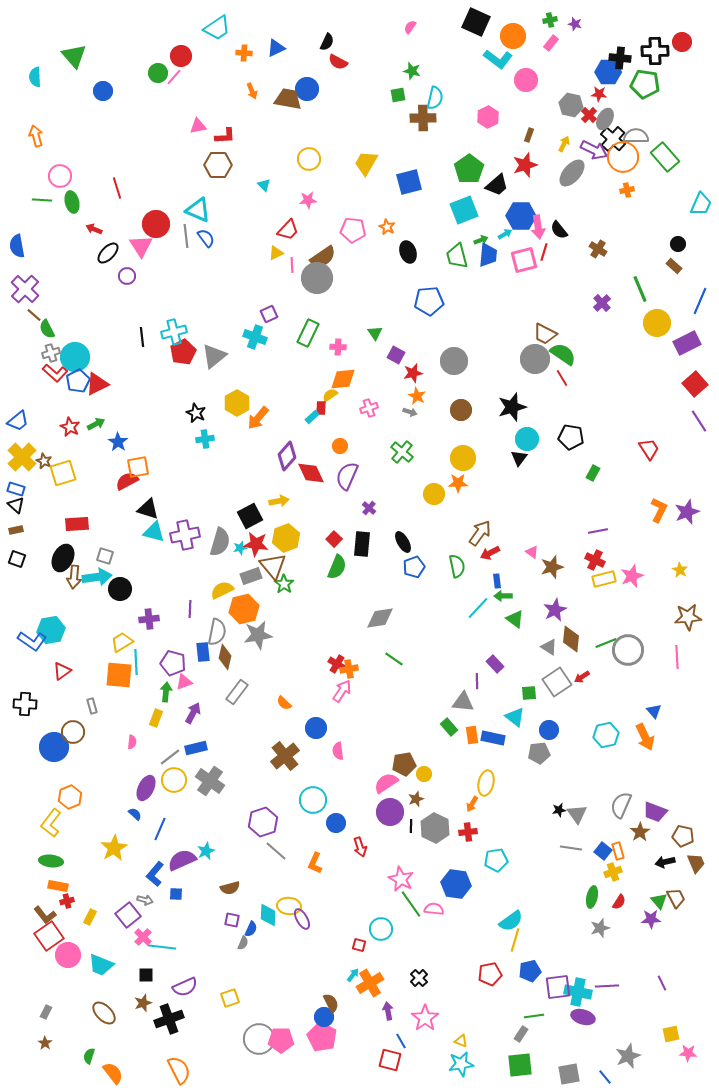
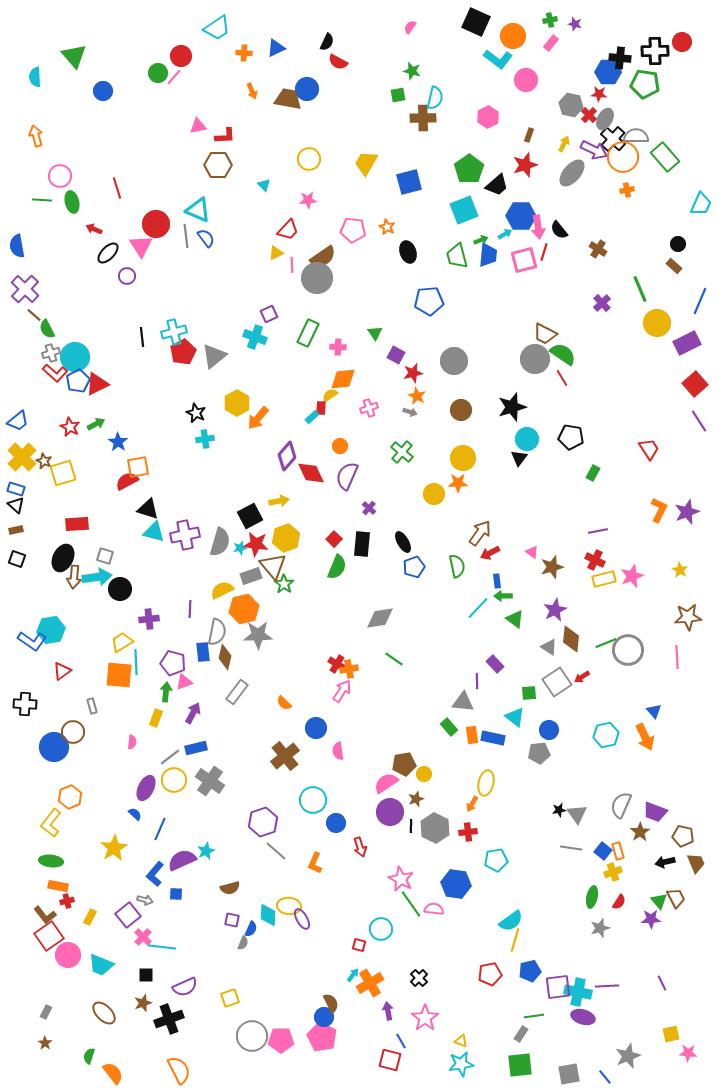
gray star at (258, 635): rotated 8 degrees clockwise
gray circle at (259, 1039): moved 7 px left, 3 px up
